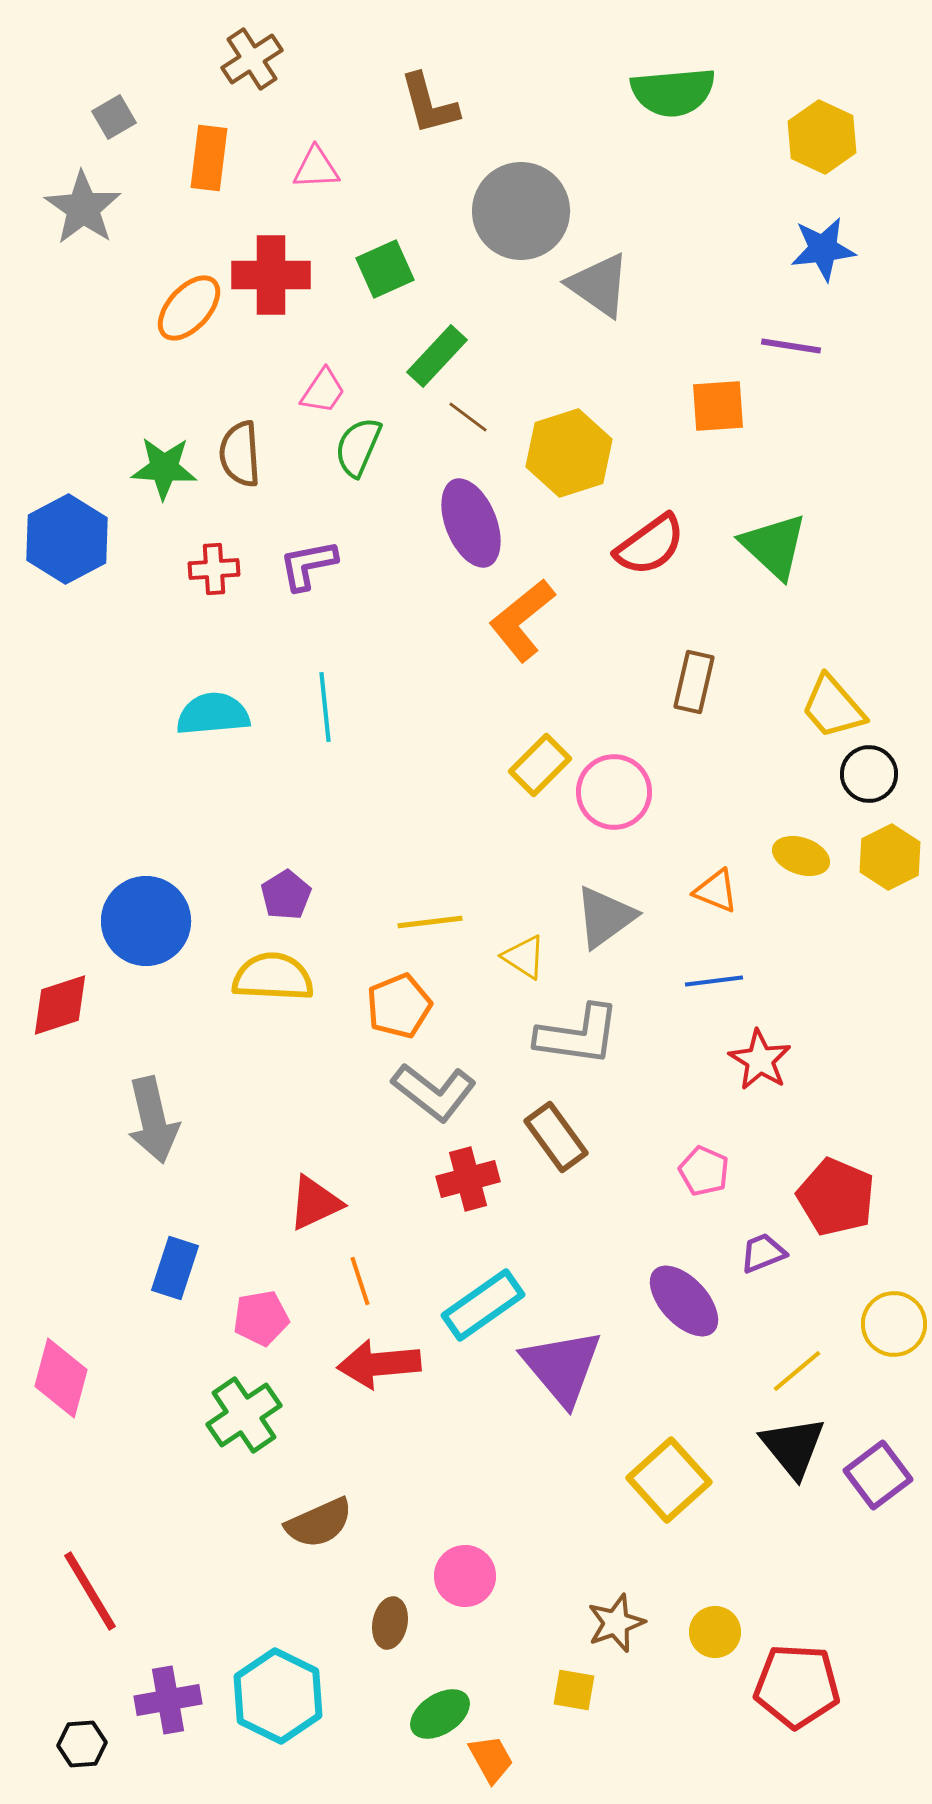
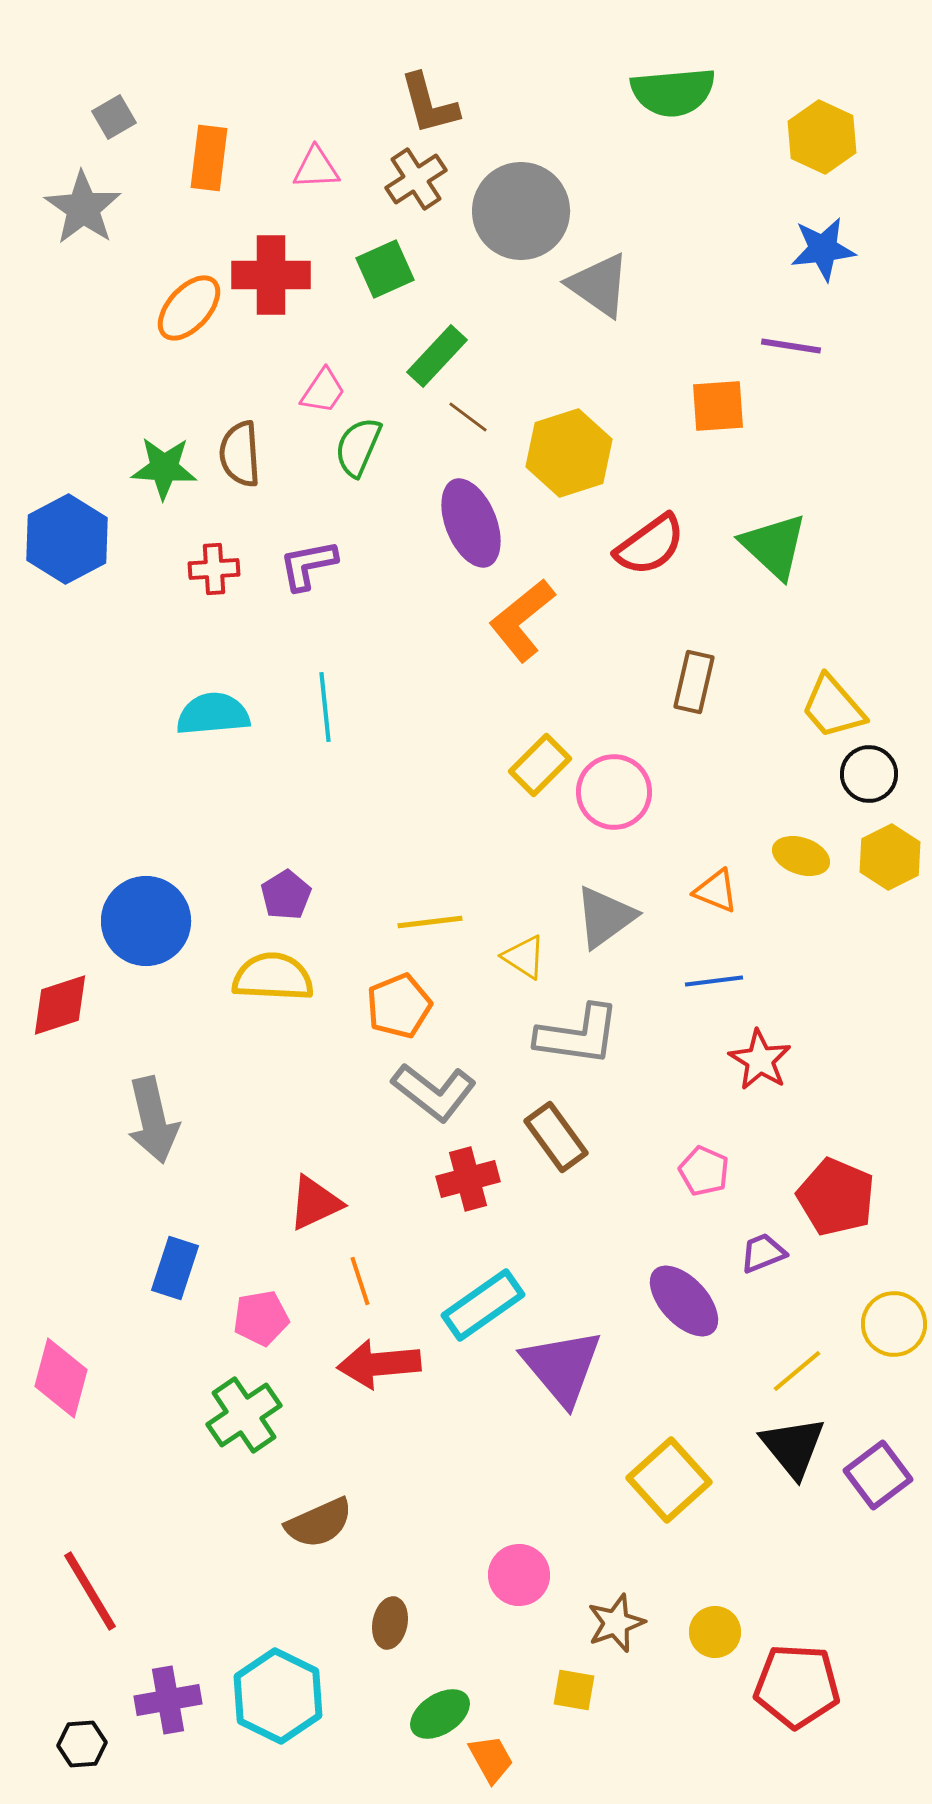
brown cross at (252, 59): moved 164 px right, 120 px down
pink circle at (465, 1576): moved 54 px right, 1 px up
